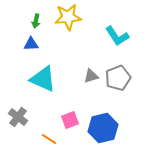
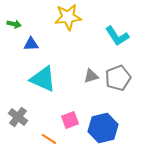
green arrow: moved 22 px left, 3 px down; rotated 88 degrees counterclockwise
